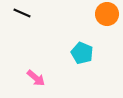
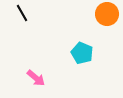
black line: rotated 36 degrees clockwise
